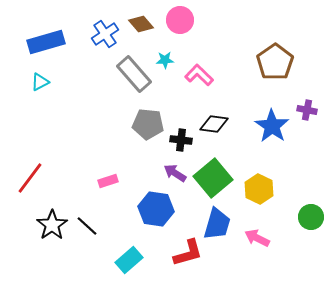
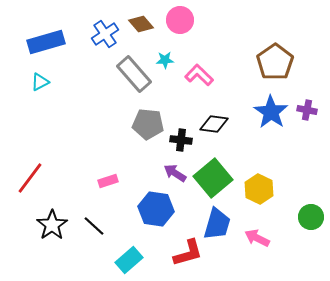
blue star: moved 1 px left, 14 px up
black line: moved 7 px right
